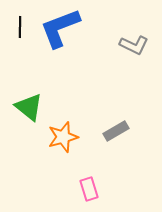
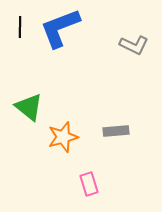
gray rectangle: rotated 25 degrees clockwise
pink rectangle: moved 5 px up
